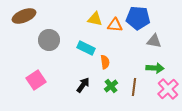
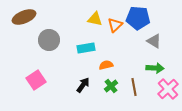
brown ellipse: moved 1 px down
orange triangle: rotated 49 degrees counterclockwise
gray triangle: rotated 21 degrees clockwise
cyan rectangle: rotated 36 degrees counterclockwise
orange semicircle: moved 1 px right, 3 px down; rotated 96 degrees counterclockwise
brown line: rotated 18 degrees counterclockwise
